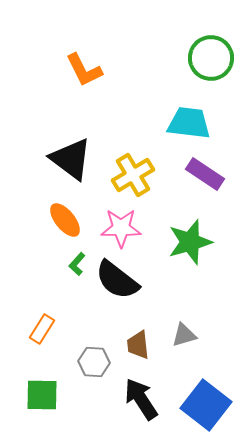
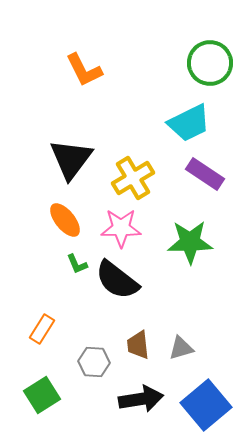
green circle: moved 1 px left, 5 px down
cyan trapezoid: rotated 147 degrees clockwise
black triangle: rotated 30 degrees clockwise
yellow cross: moved 3 px down
green star: rotated 15 degrees clockwise
green L-shape: rotated 65 degrees counterclockwise
gray triangle: moved 3 px left, 13 px down
green square: rotated 33 degrees counterclockwise
black arrow: rotated 114 degrees clockwise
blue square: rotated 12 degrees clockwise
